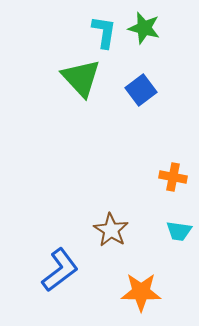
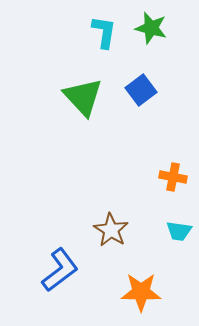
green star: moved 7 px right
green triangle: moved 2 px right, 19 px down
